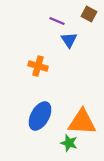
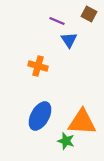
green star: moved 3 px left, 2 px up
